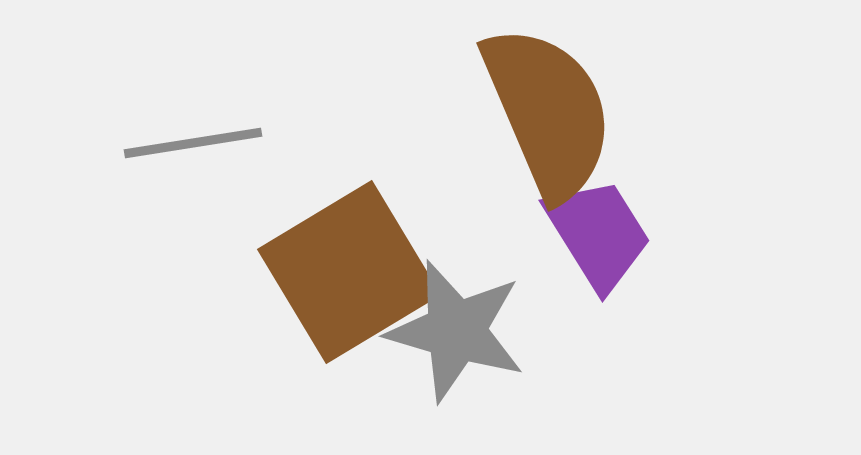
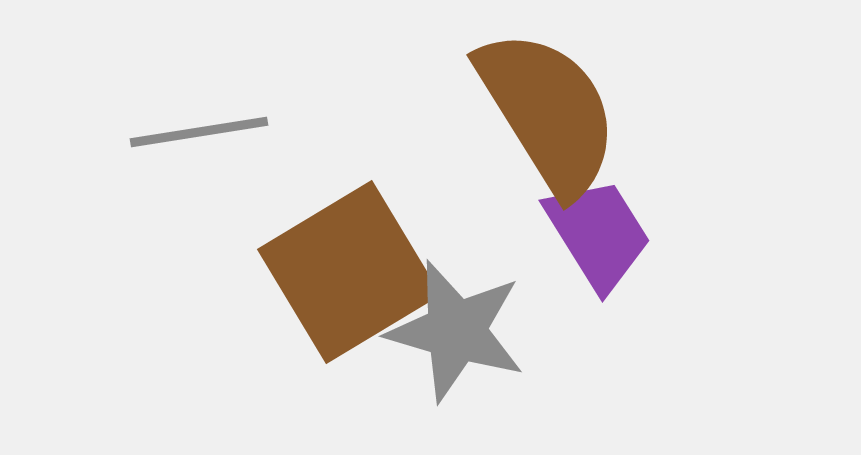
brown semicircle: rotated 9 degrees counterclockwise
gray line: moved 6 px right, 11 px up
